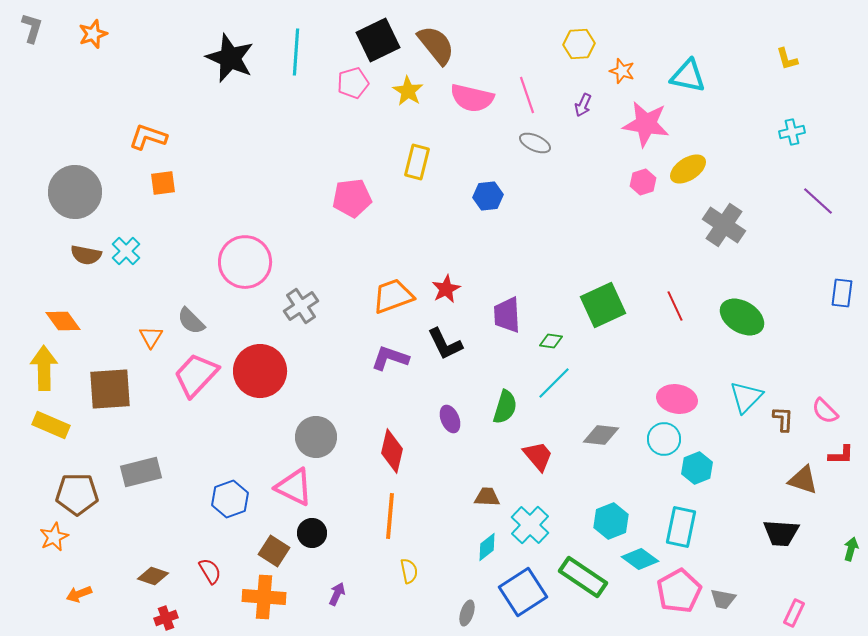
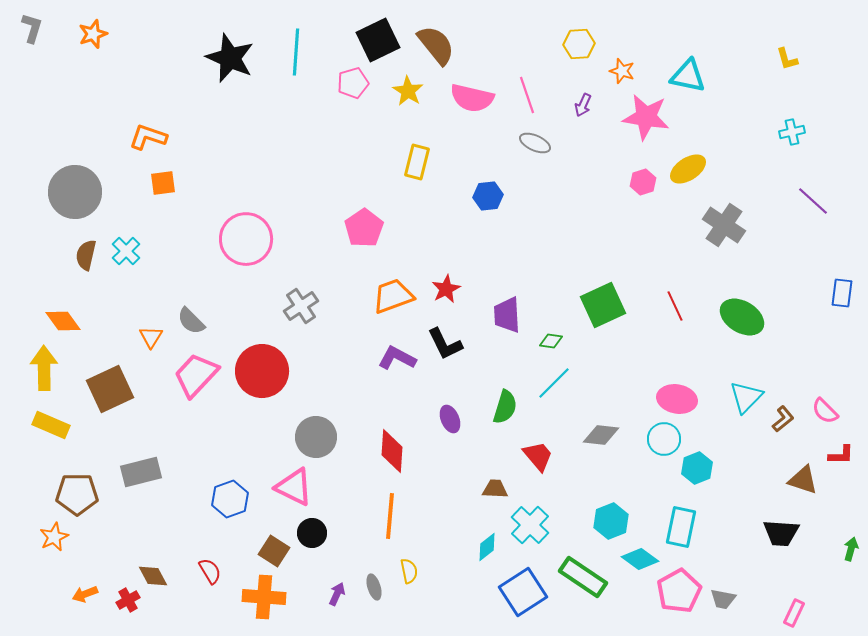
pink star at (646, 124): moved 7 px up
pink pentagon at (352, 198): moved 12 px right, 30 px down; rotated 27 degrees counterclockwise
purple line at (818, 201): moved 5 px left
brown semicircle at (86, 255): rotated 92 degrees clockwise
pink circle at (245, 262): moved 1 px right, 23 px up
purple L-shape at (390, 358): moved 7 px right; rotated 9 degrees clockwise
red circle at (260, 371): moved 2 px right
brown square at (110, 389): rotated 21 degrees counterclockwise
brown L-shape at (783, 419): rotated 48 degrees clockwise
red diamond at (392, 451): rotated 9 degrees counterclockwise
brown trapezoid at (487, 497): moved 8 px right, 8 px up
brown diamond at (153, 576): rotated 44 degrees clockwise
orange arrow at (79, 594): moved 6 px right
gray ellipse at (467, 613): moved 93 px left, 26 px up; rotated 35 degrees counterclockwise
red cross at (166, 618): moved 38 px left, 18 px up; rotated 10 degrees counterclockwise
